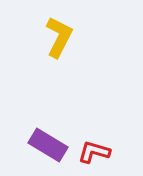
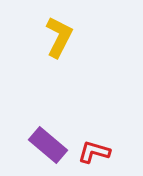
purple rectangle: rotated 9 degrees clockwise
